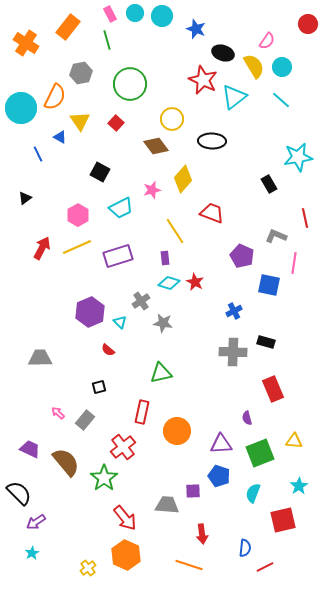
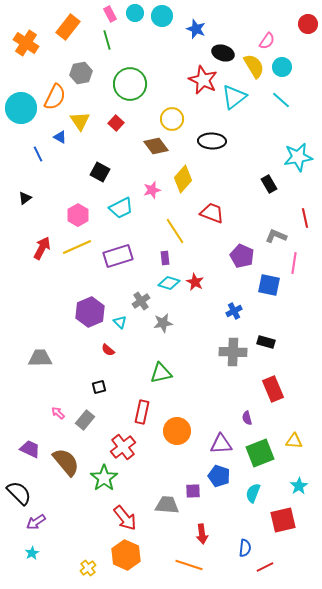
gray star at (163, 323): rotated 18 degrees counterclockwise
